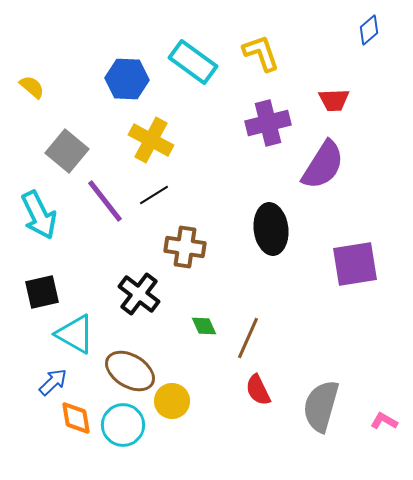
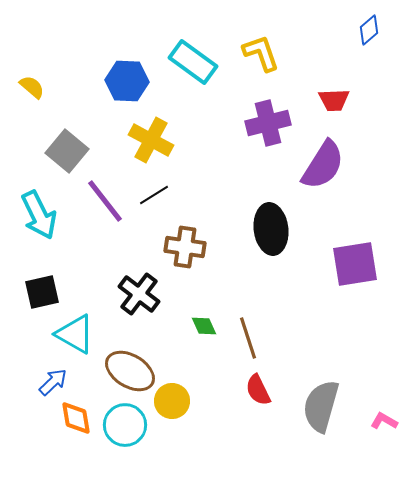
blue hexagon: moved 2 px down
brown line: rotated 42 degrees counterclockwise
cyan circle: moved 2 px right
